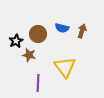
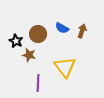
blue semicircle: rotated 16 degrees clockwise
black star: rotated 16 degrees counterclockwise
